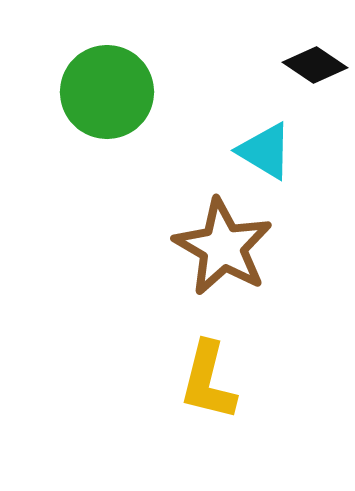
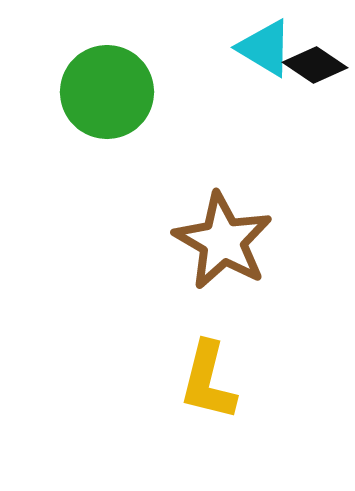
cyan triangle: moved 103 px up
brown star: moved 6 px up
